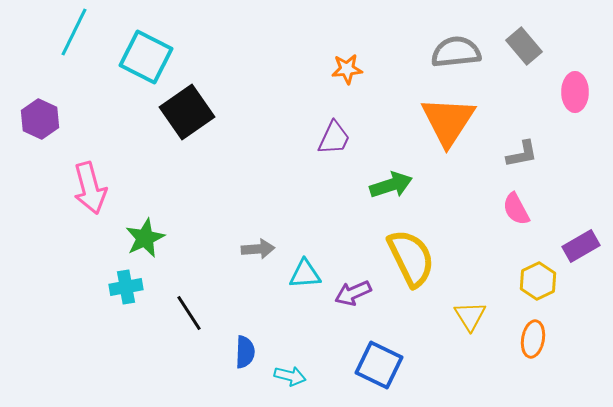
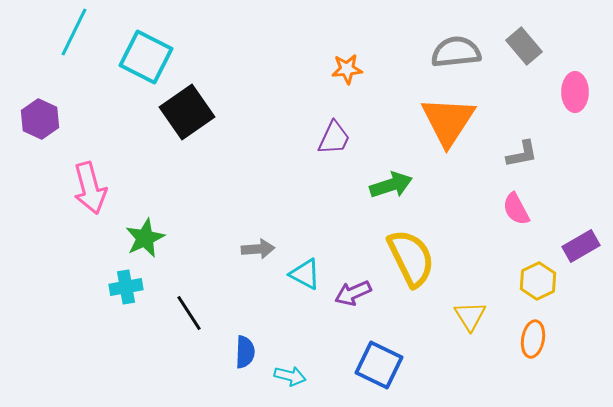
cyan triangle: rotated 32 degrees clockwise
